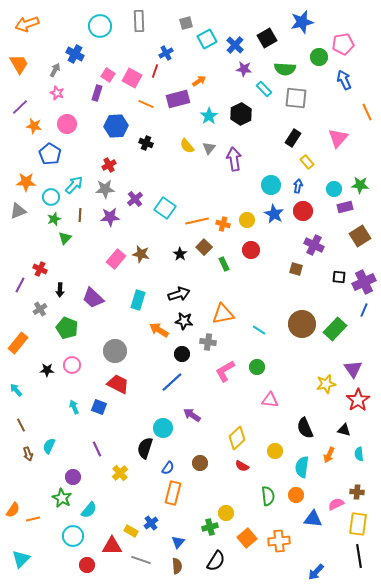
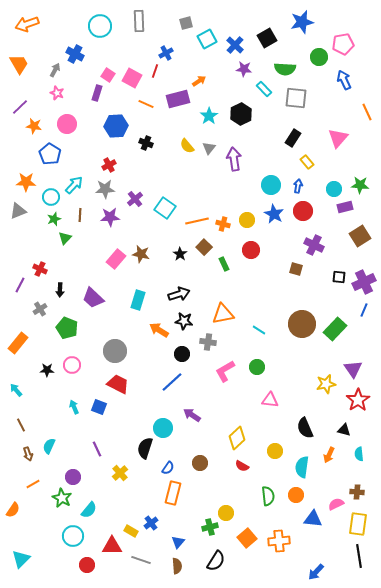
orange line at (33, 519): moved 35 px up; rotated 16 degrees counterclockwise
